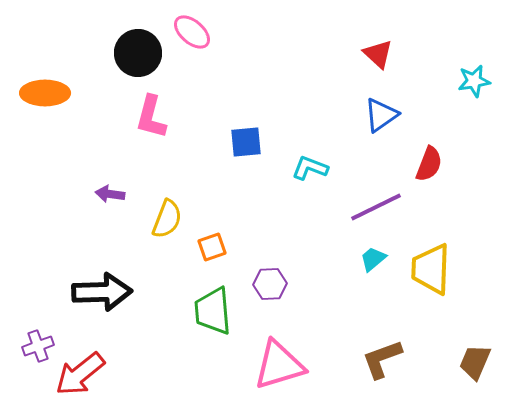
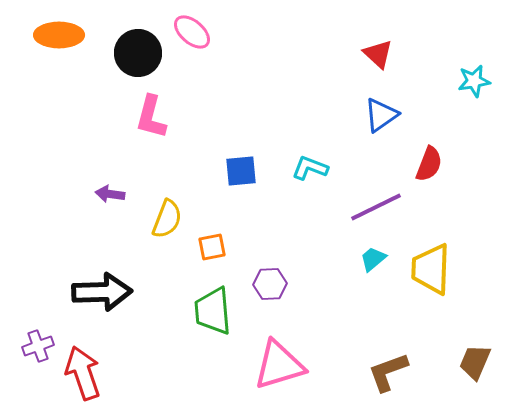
orange ellipse: moved 14 px right, 58 px up
blue square: moved 5 px left, 29 px down
orange square: rotated 8 degrees clockwise
brown L-shape: moved 6 px right, 13 px down
red arrow: moved 3 px right, 1 px up; rotated 110 degrees clockwise
